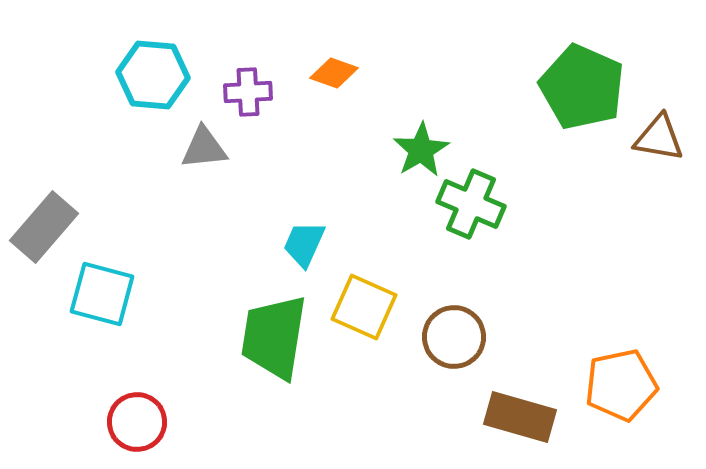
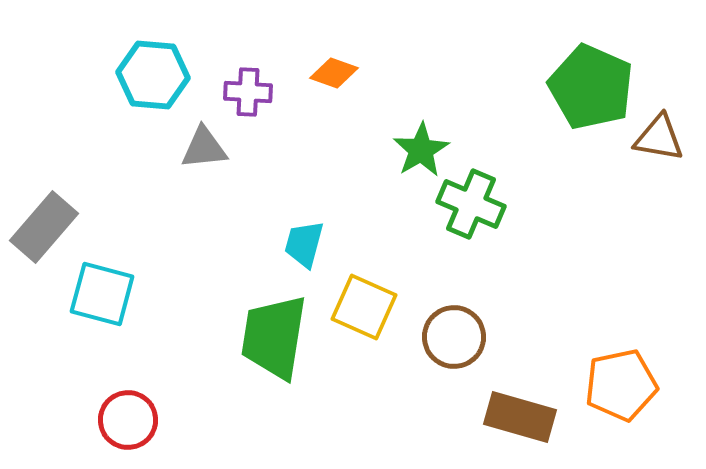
green pentagon: moved 9 px right
purple cross: rotated 6 degrees clockwise
cyan trapezoid: rotated 9 degrees counterclockwise
red circle: moved 9 px left, 2 px up
